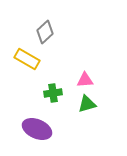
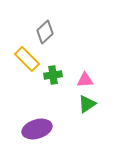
yellow rectangle: rotated 15 degrees clockwise
green cross: moved 18 px up
green triangle: rotated 18 degrees counterclockwise
purple ellipse: rotated 40 degrees counterclockwise
